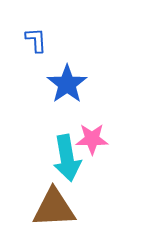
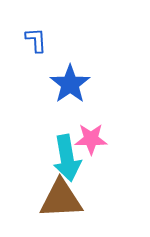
blue star: moved 3 px right
pink star: moved 1 px left
brown triangle: moved 7 px right, 9 px up
